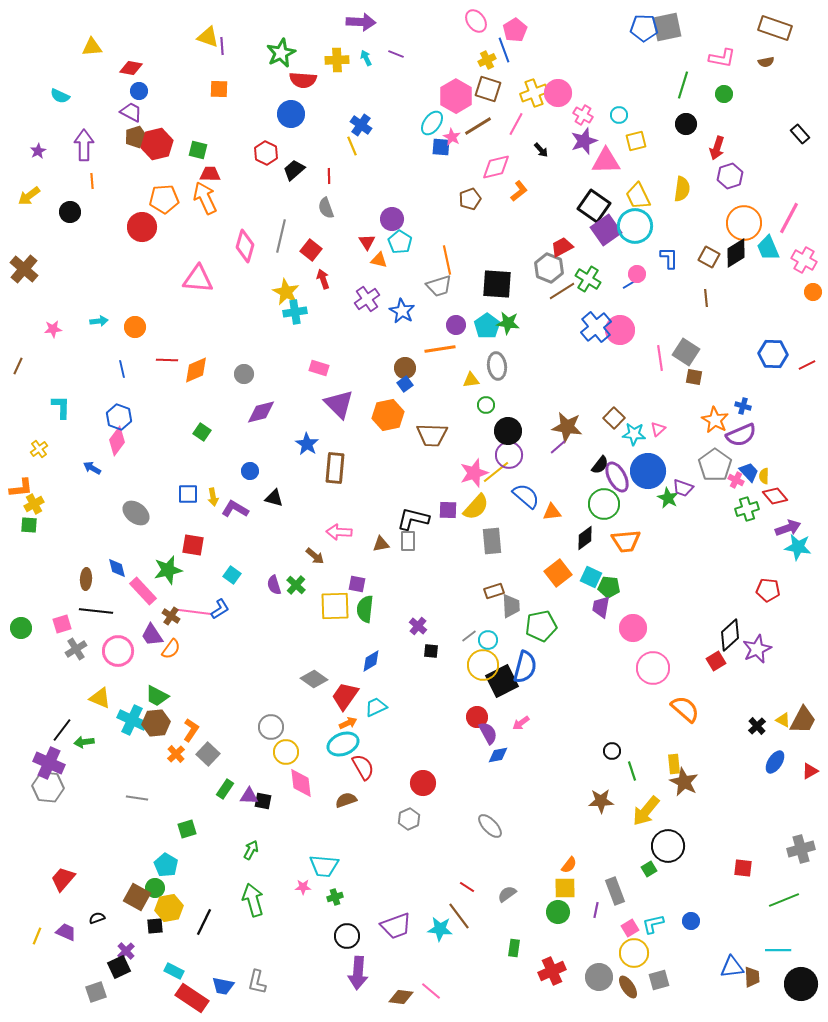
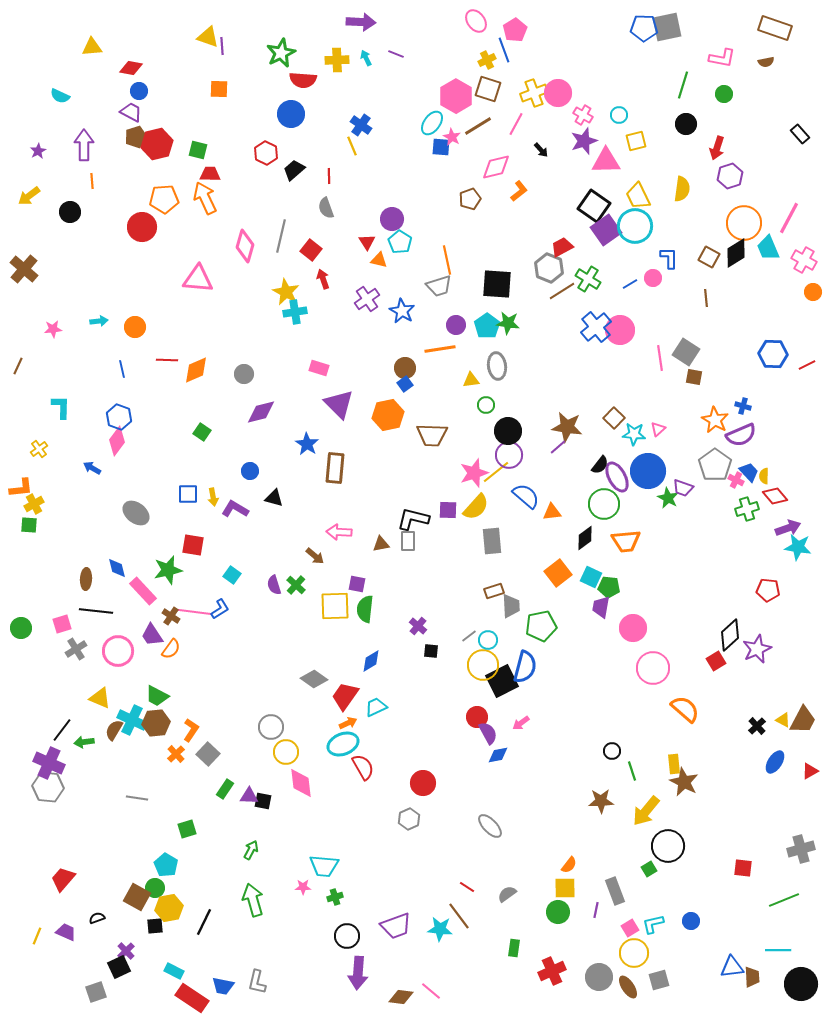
pink circle at (637, 274): moved 16 px right, 4 px down
brown semicircle at (346, 800): moved 232 px left, 70 px up; rotated 40 degrees counterclockwise
